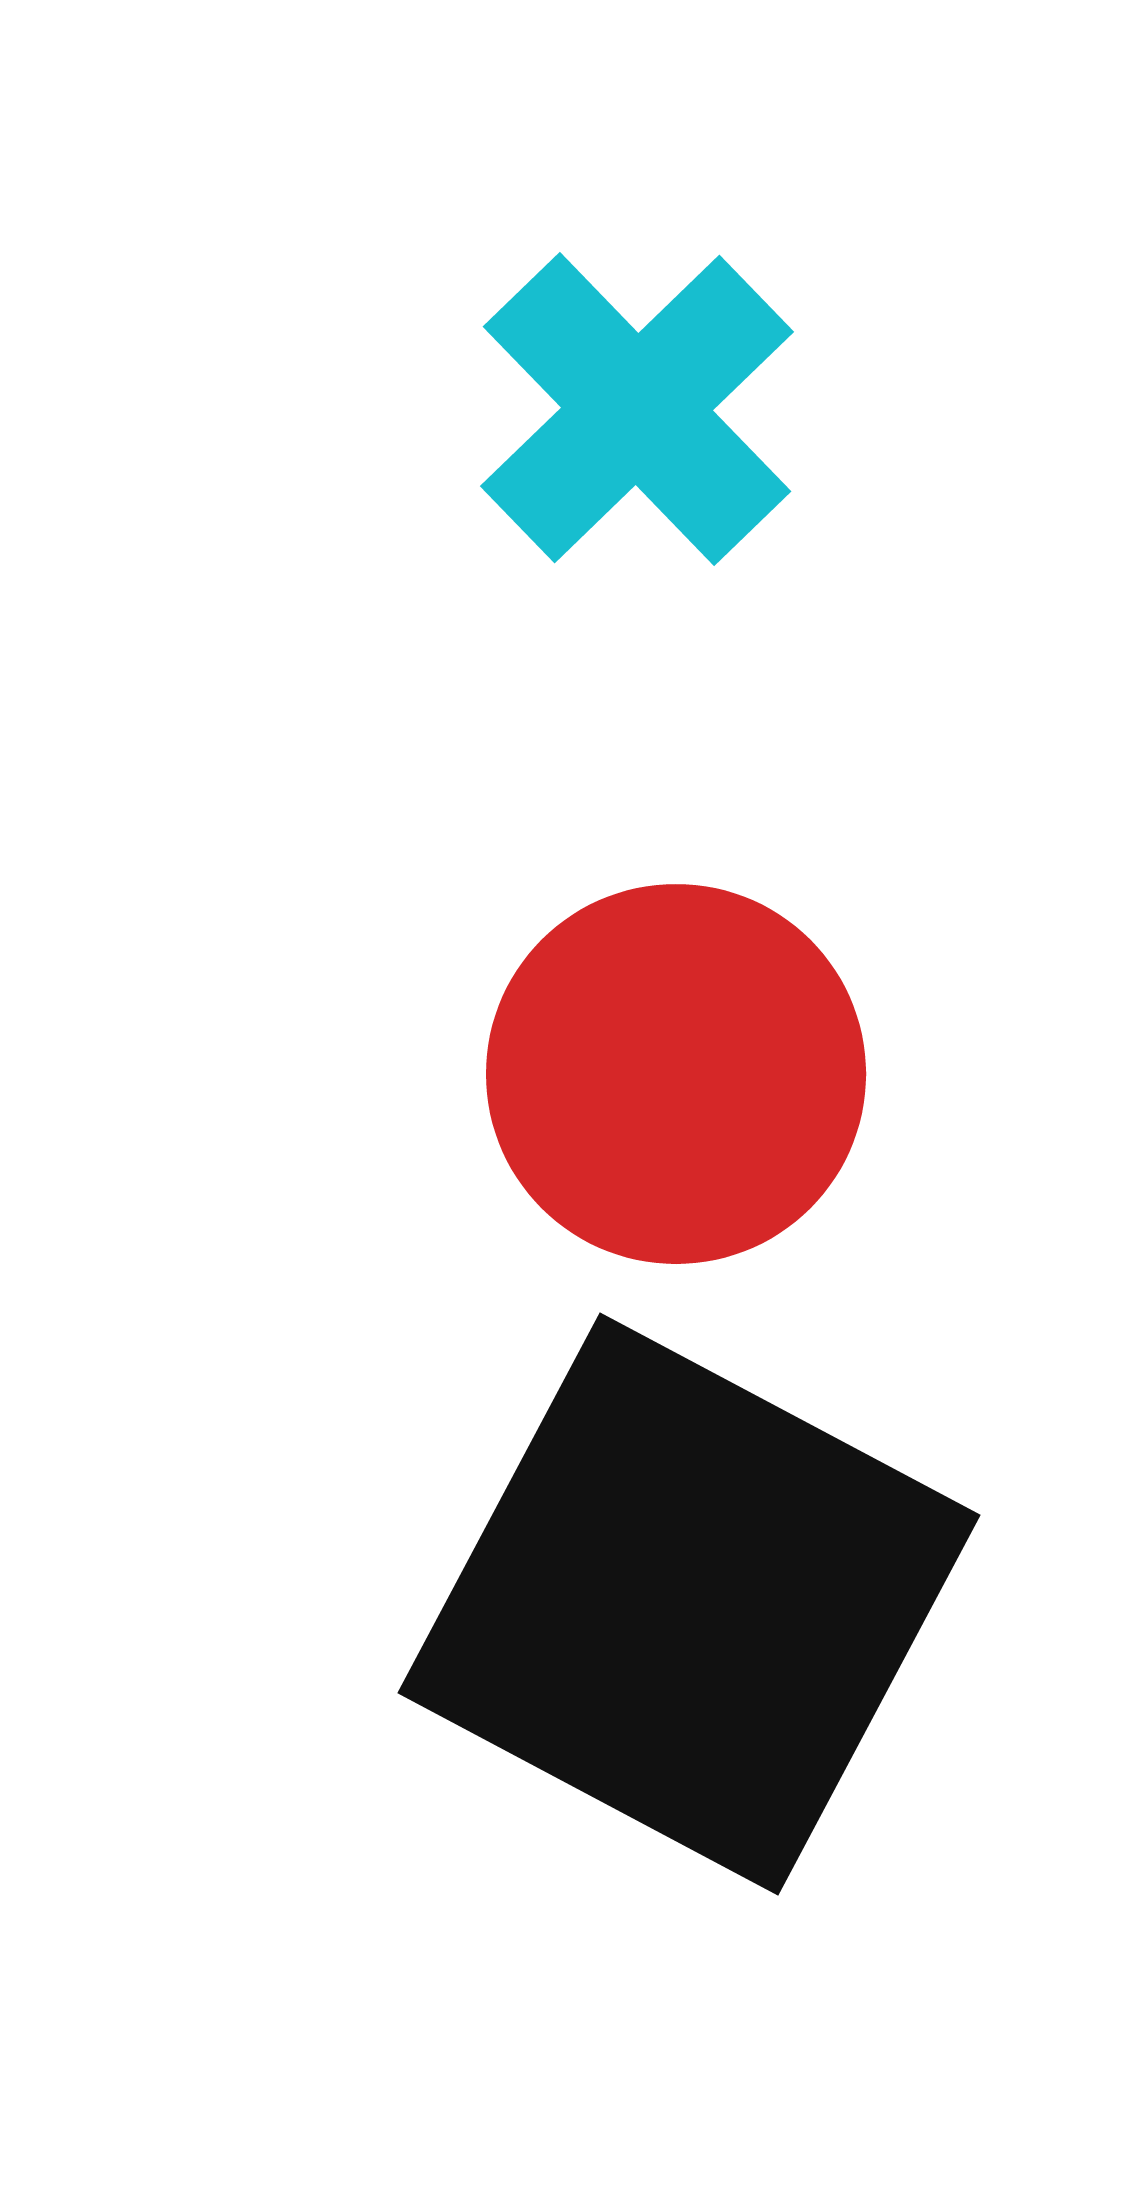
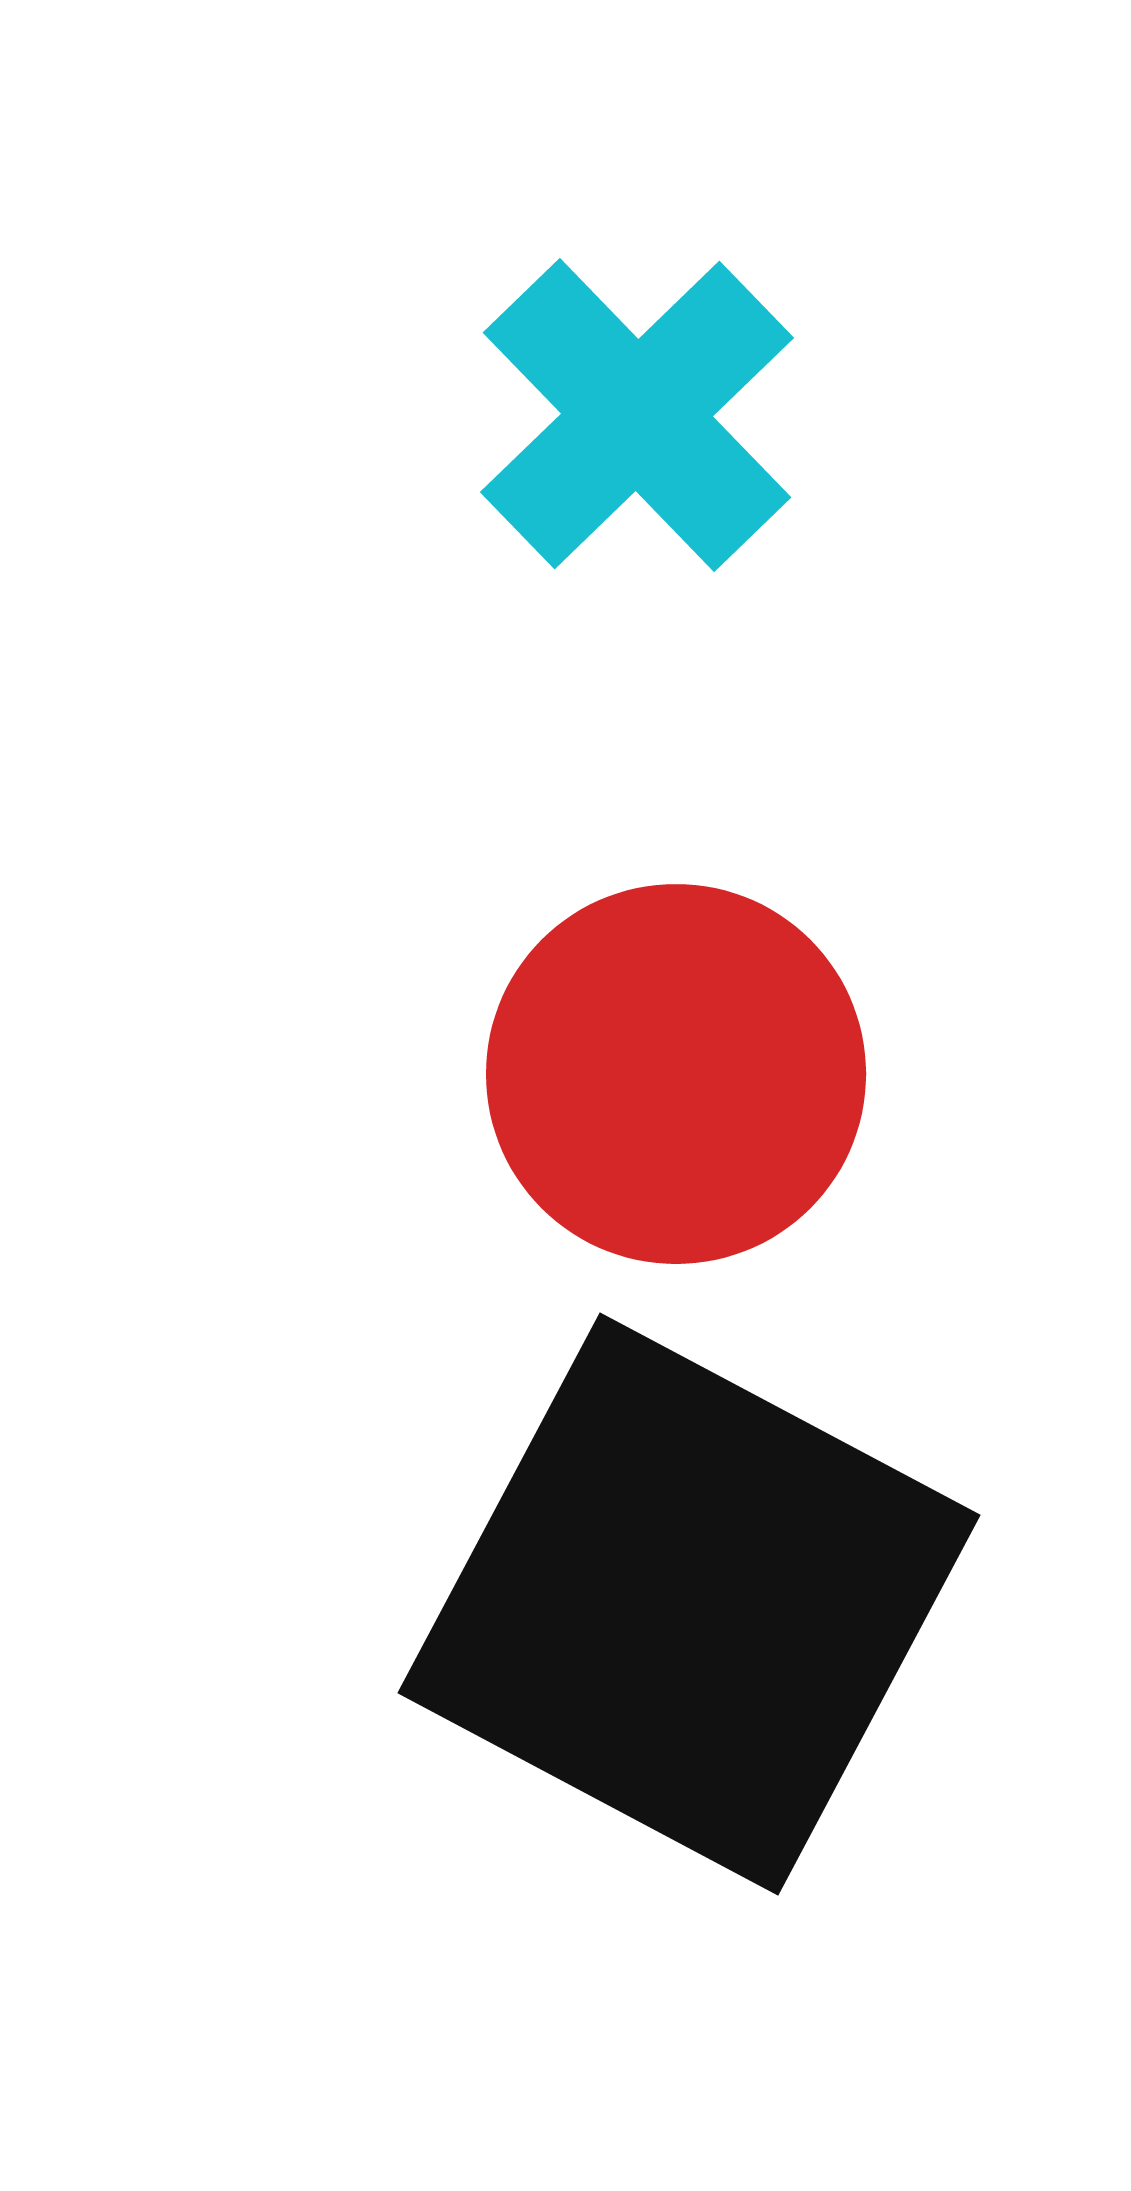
cyan cross: moved 6 px down
